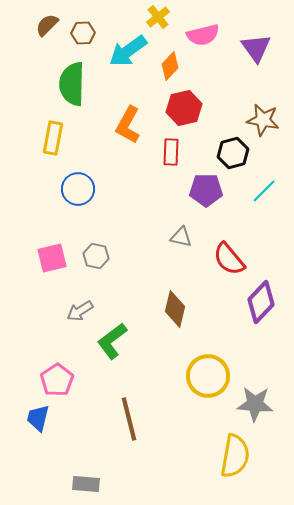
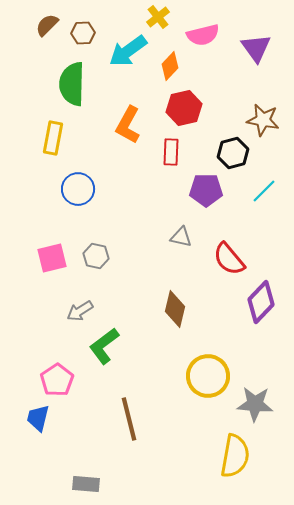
green L-shape: moved 8 px left, 5 px down
